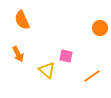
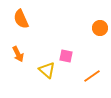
orange semicircle: moved 1 px left, 1 px up
